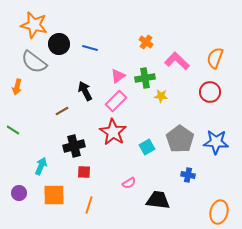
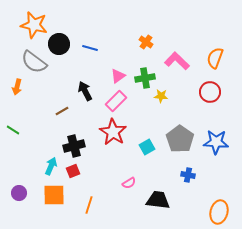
cyan arrow: moved 10 px right
red square: moved 11 px left, 1 px up; rotated 24 degrees counterclockwise
